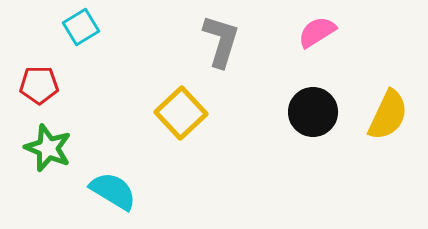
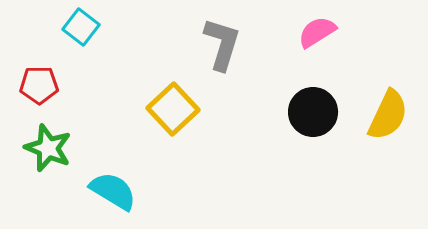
cyan square: rotated 21 degrees counterclockwise
gray L-shape: moved 1 px right, 3 px down
yellow square: moved 8 px left, 4 px up
